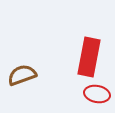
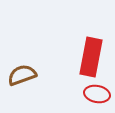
red rectangle: moved 2 px right
